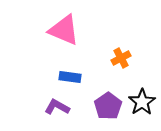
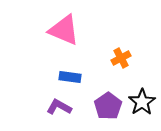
purple L-shape: moved 2 px right
